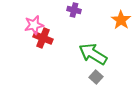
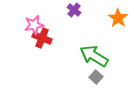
purple cross: rotated 24 degrees clockwise
orange star: moved 3 px left, 2 px up
red cross: moved 1 px left
green arrow: moved 1 px right, 2 px down
